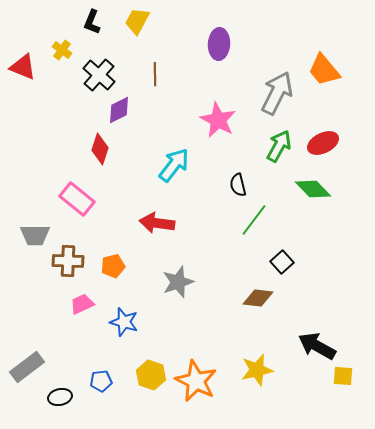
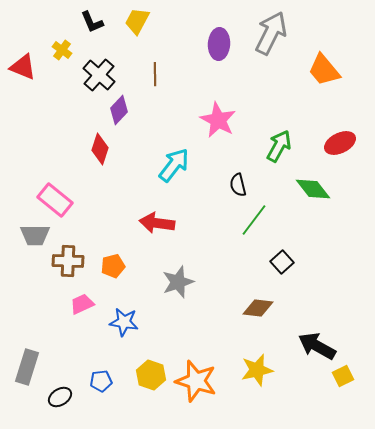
black L-shape: rotated 45 degrees counterclockwise
gray arrow: moved 6 px left, 60 px up
purple diamond: rotated 20 degrees counterclockwise
red ellipse: moved 17 px right
green diamond: rotated 6 degrees clockwise
pink rectangle: moved 22 px left, 1 px down
brown diamond: moved 10 px down
blue star: rotated 8 degrees counterclockwise
gray rectangle: rotated 36 degrees counterclockwise
yellow square: rotated 30 degrees counterclockwise
orange star: rotated 9 degrees counterclockwise
black ellipse: rotated 20 degrees counterclockwise
